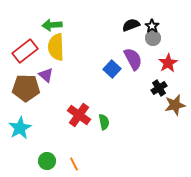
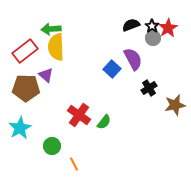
green arrow: moved 1 px left, 4 px down
red star: moved 35 px up
black cross: moved 10 px left
green semicircle: rotated 49 degrees clockwise
green circle: moved 5 px right, 15 px up
